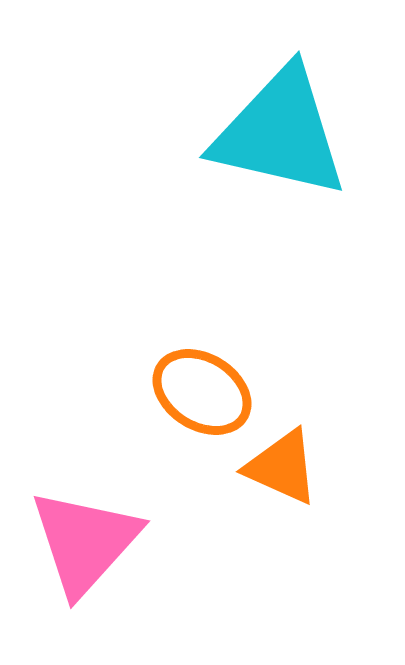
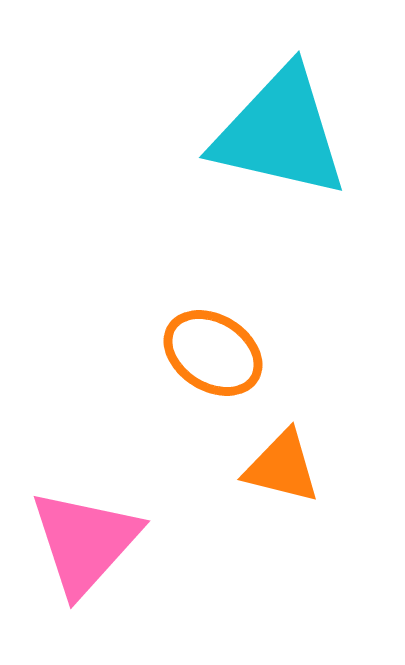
orange ellipse: moved 11 px right, 39 px up
orange triangle: rotated 10 degrees counterclockwise
